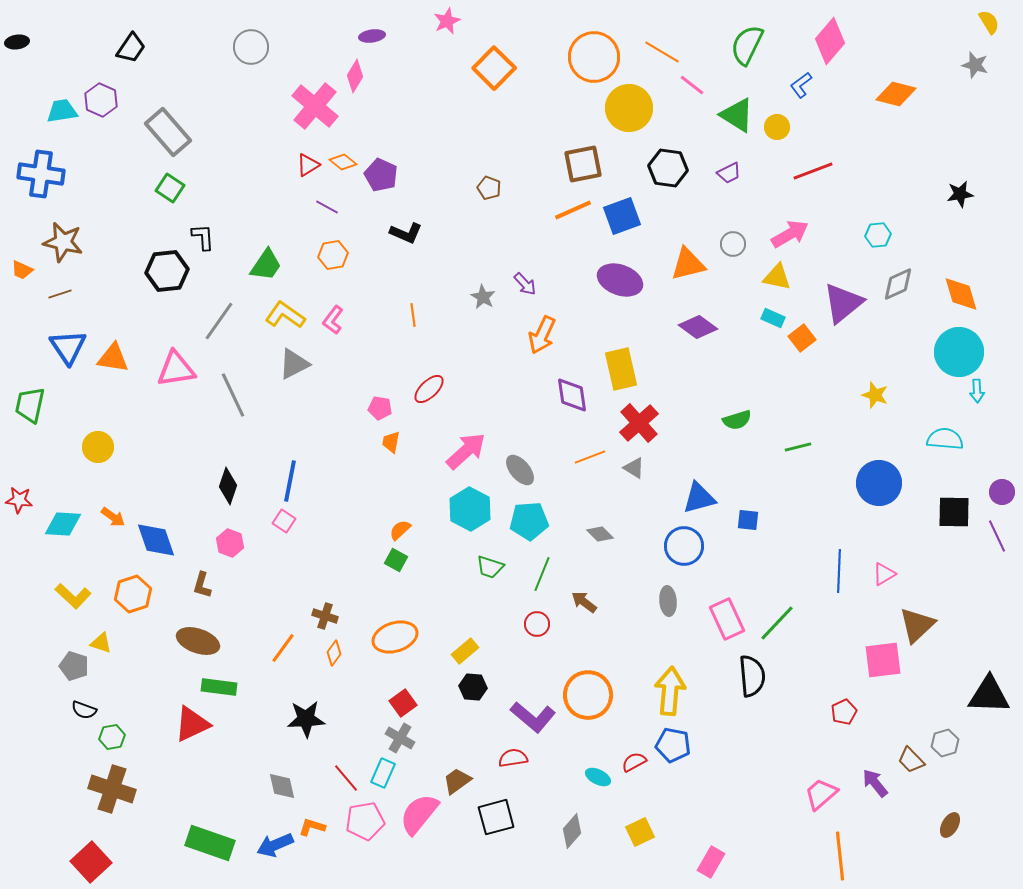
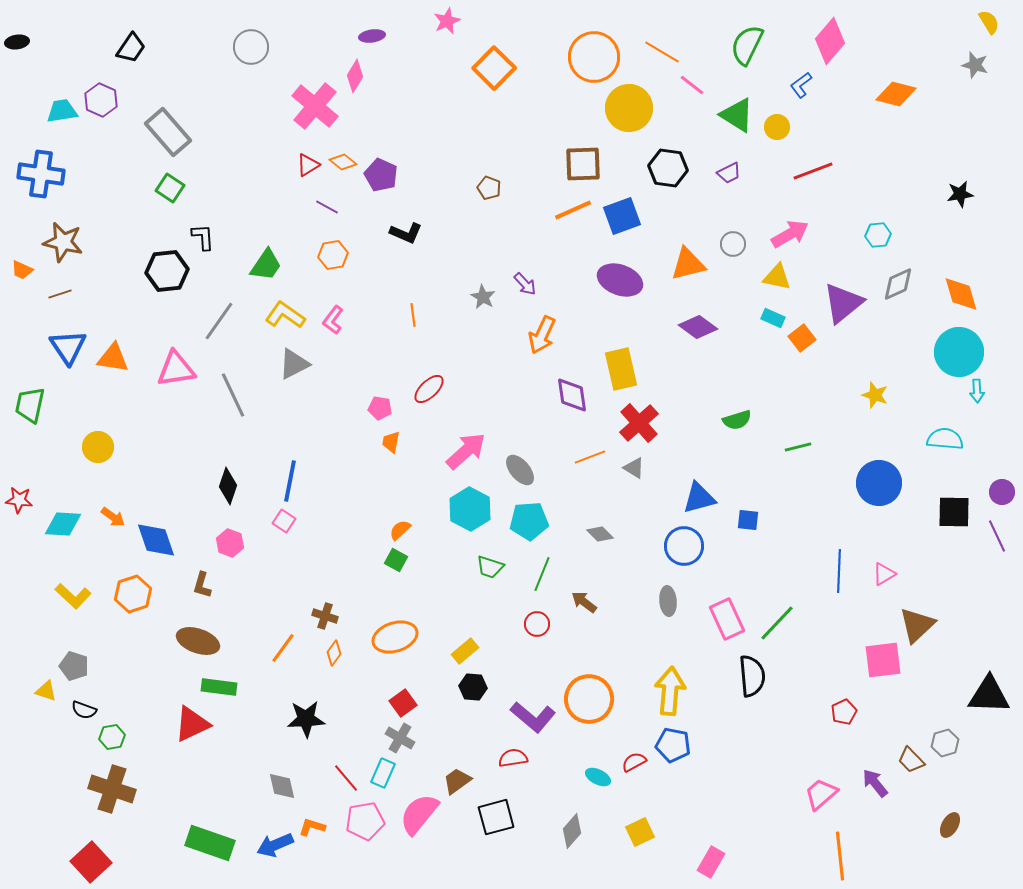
brown square at (583, 164): rotated 9 degrees clockwise
yellow triangle at (101, 643): moved 55 px left, 48 px down
orange circle at (588, 695): moved 1 px right, 4 px down
